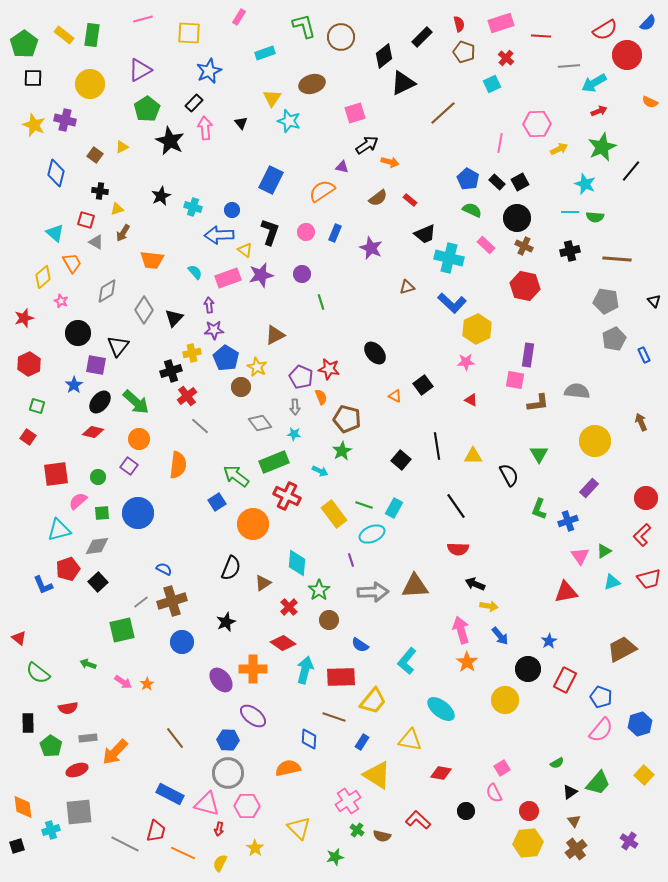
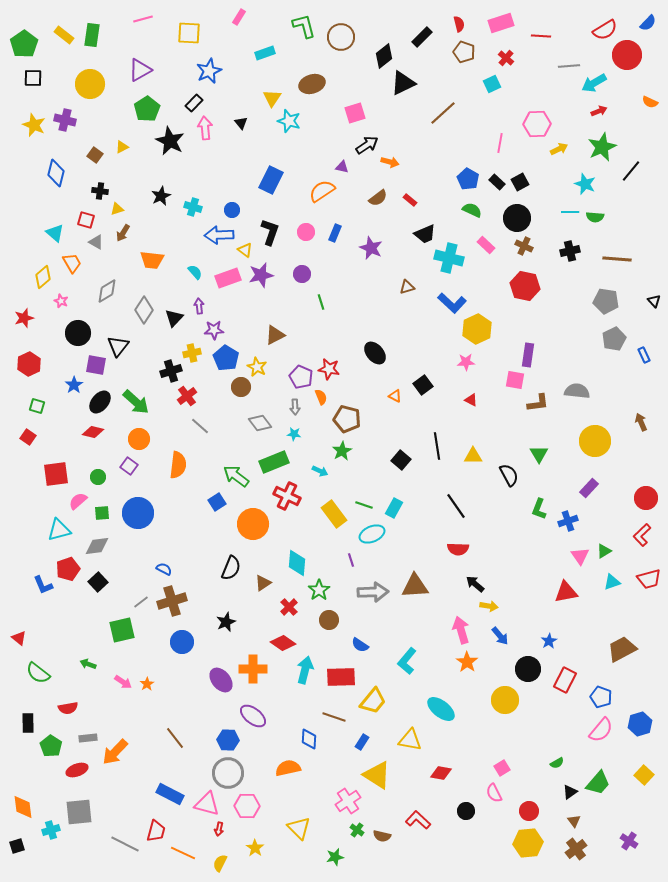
purple arrow at (209, 305): moved 10 px left, 1 px down
black arrow at (475, 584): rotated 18 degrees clockwise
